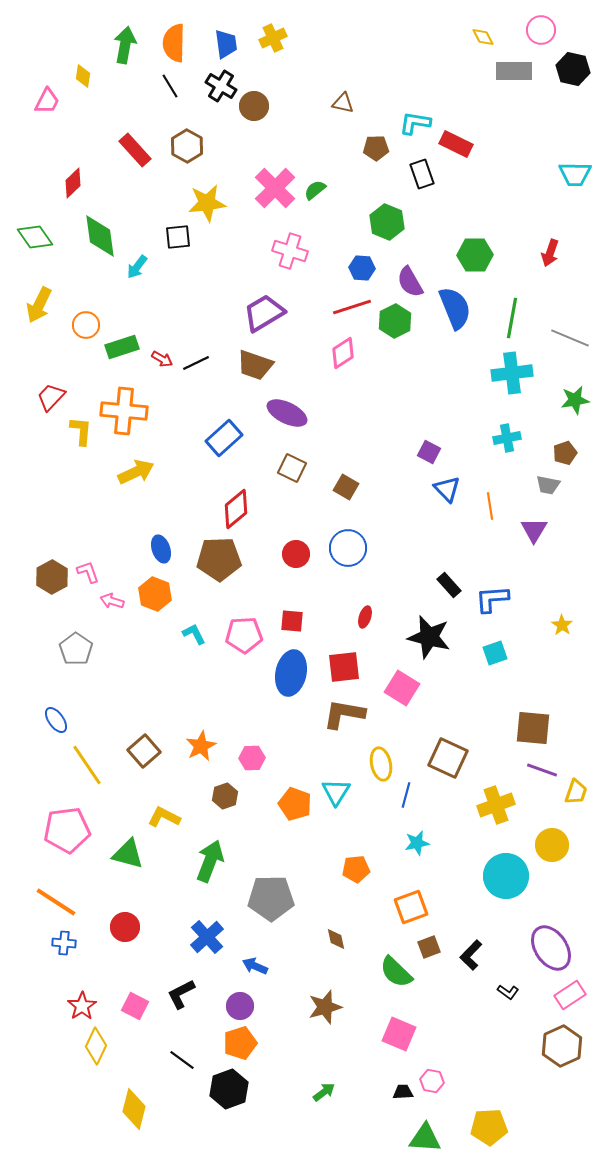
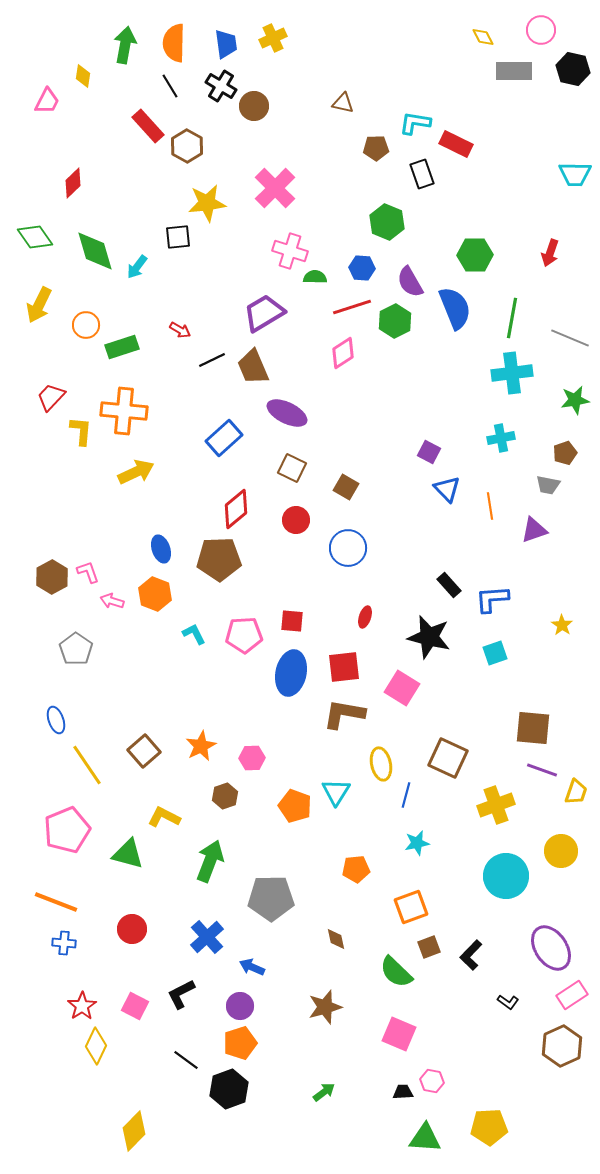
red rectangle at (135, 150): moved 13 px right, 24 px up
green semicircle at (315, 190): moved 87 px down; rotated 40 degrees clockwise
green diamond at (100, 236): moved 5 px left, 15 px down; rotated 9 degrees counterclockwise
red arrow at (162, 359): moved 18 px right, 29 px up
black line at (196, 363): moved 16 px right, 3 px up
brown trapezoid at (255, 365): moved 2 px left, 2 px down; rotated 48 degrees clockwise
cyan cross at (507, 438): moved 6 px left
purple triangle at (534, 530): rotated 40 degrees clockwise
red circle at (296, 554): moved 34 px up
blue ellipse at (56, 720): rotated 16 degrees clockwise
orange pentagon at (295, 804): moved 2 px down
pink pentagon at (67, 830): rotated 15 degrees counterclockwise
yellow circle at (552, 845): moved 9 px right, 6 px down
orange line at (56, 902): rotated 12 degrees counterclockwise
red circle at (125, 927): moved 7 px right, 2 px down
blue arrow at (255, 966): moved 3 px left, 1 px down
black L-shape at (508, 992): moved 10 px down
pink rectangle at (570, 995): moved 2 px right
black line at (182, 1060): moved 4 px right
yellow diamond at (134, 1109): moved 22 px down; rotated 30 degrees clockwise
